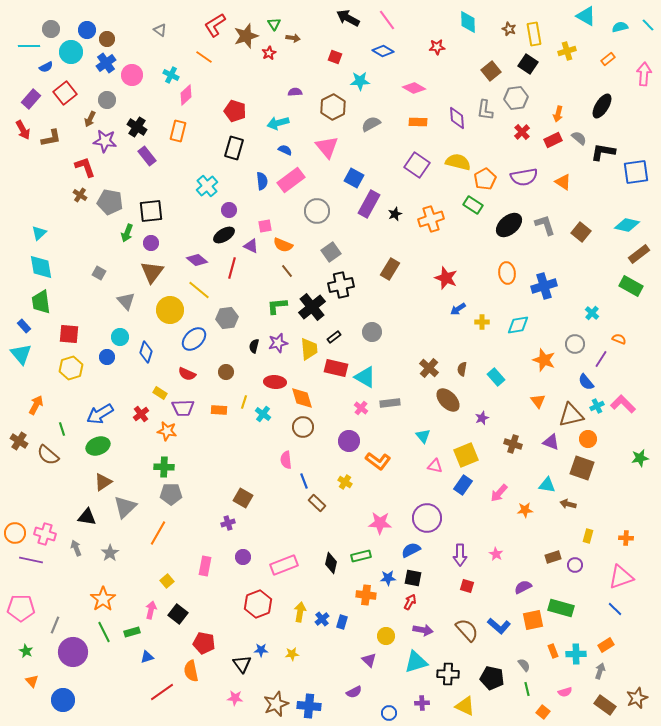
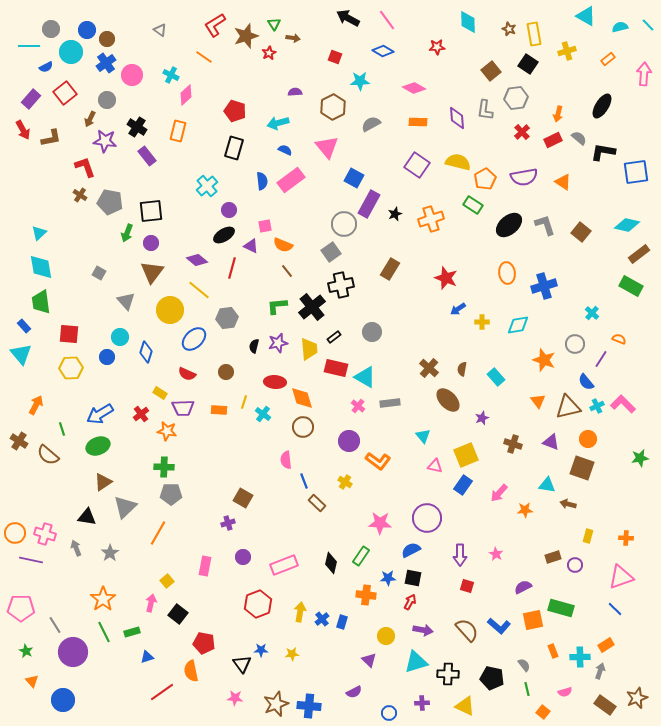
gray circle at (317, 211): moved 27 px right, 13 px down
yellow hexagon at (71, 368): rotated 15 degrees clockwise
pink cross at (361, 408): moved 3 px left, 2 px up
brown triangle at (571, 415): moved 3 px left, 8 px up
green rectangle at (361, 556): rotated 42 degrees counterclockwise
pink arrow at (151, 610): moved 7 px up
gray line at (55, 625): rotated 54 degrees counterclockwise
cyan cross at (576, 654): moved 4 px right, 3 px down
